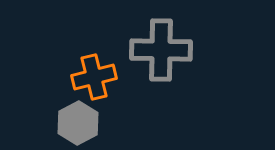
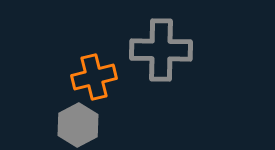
gray hexagon: moved 2 px down
